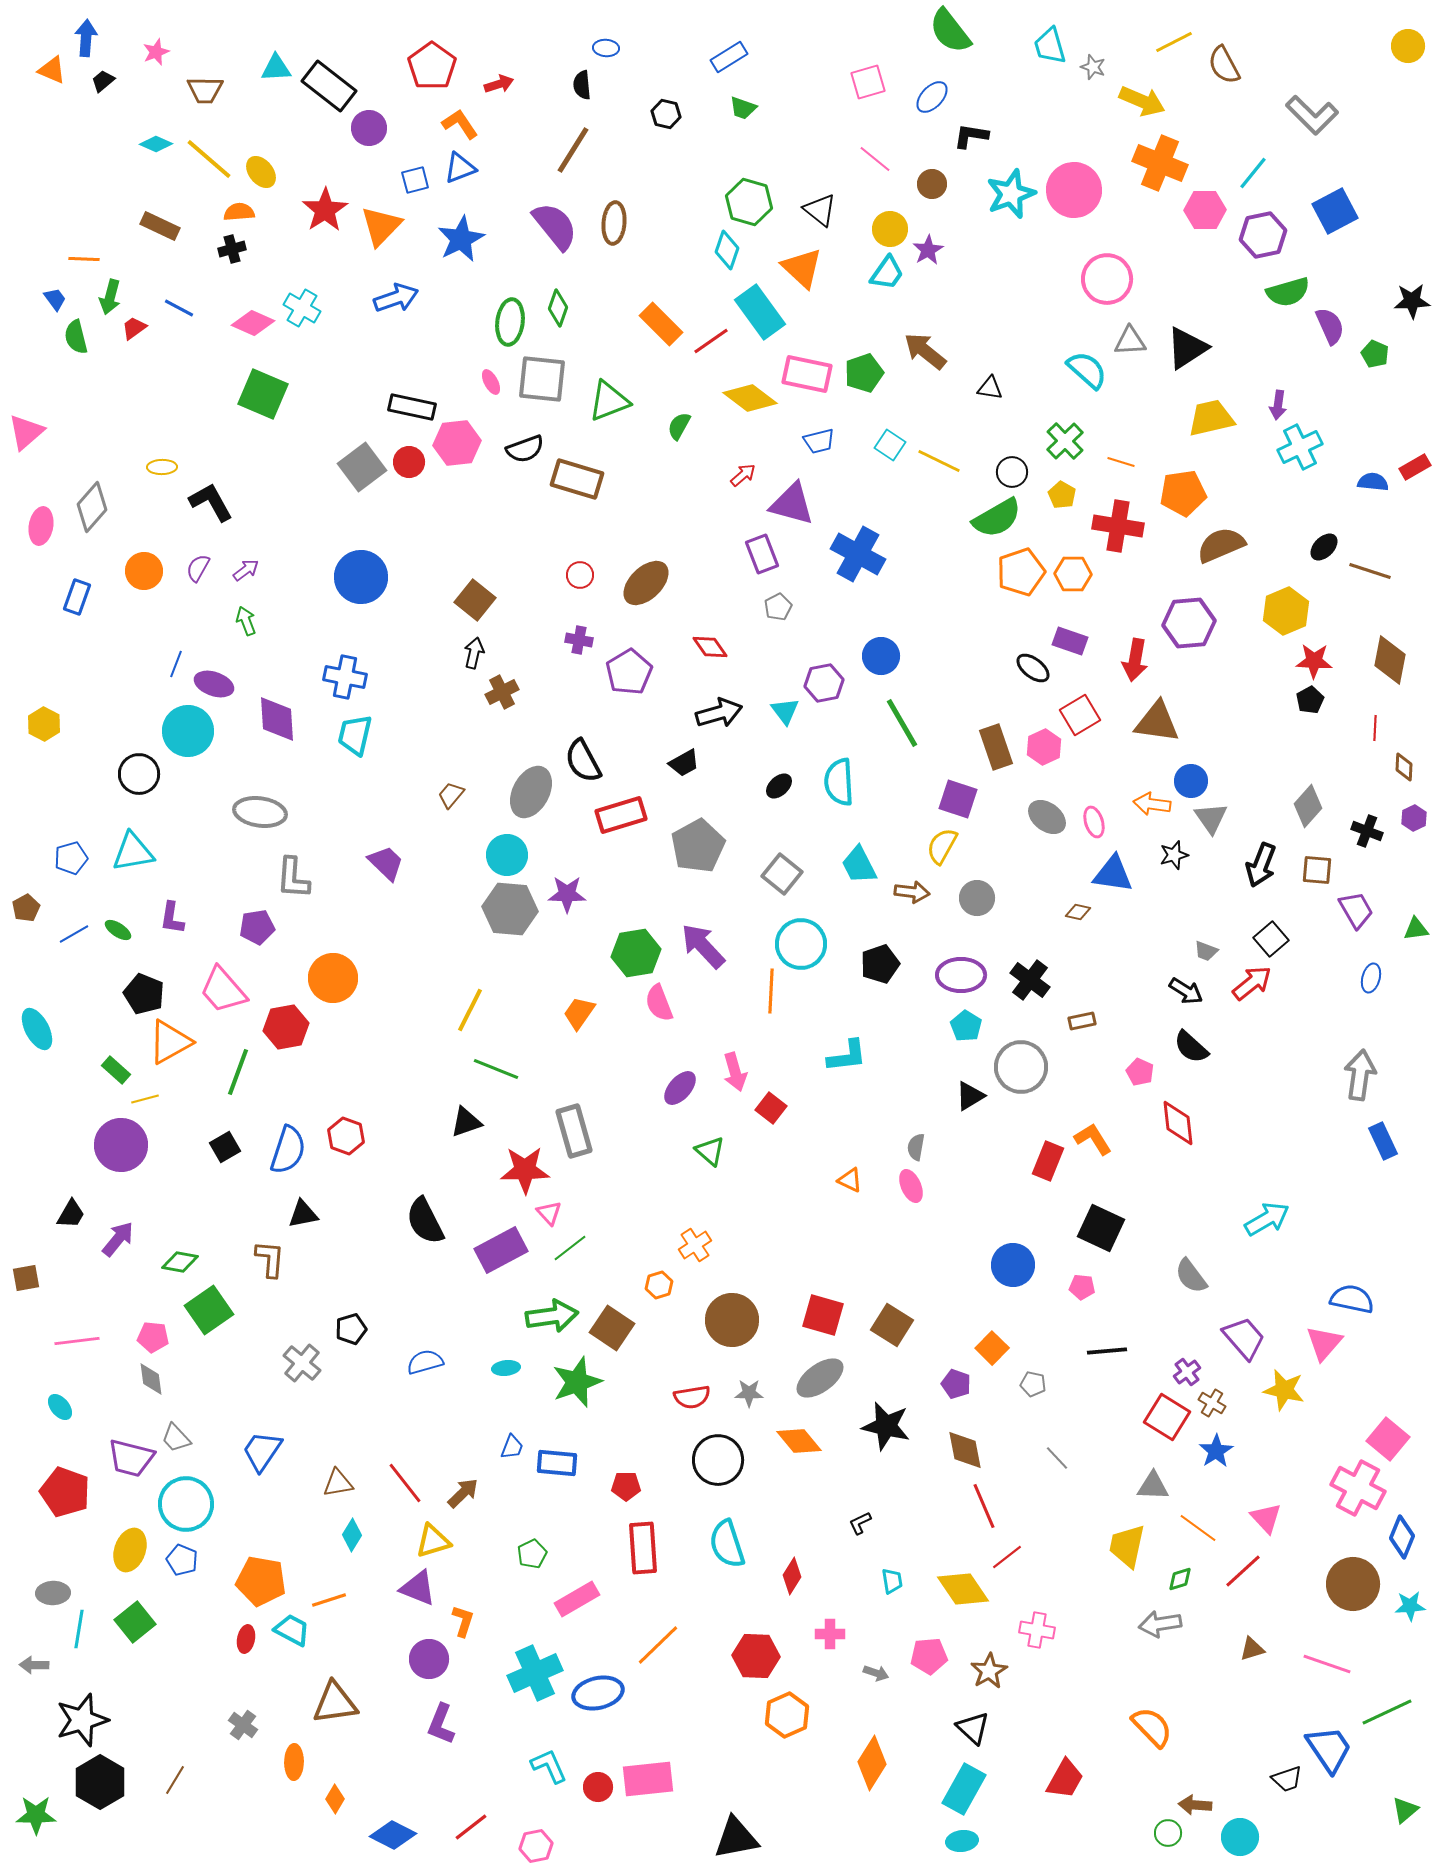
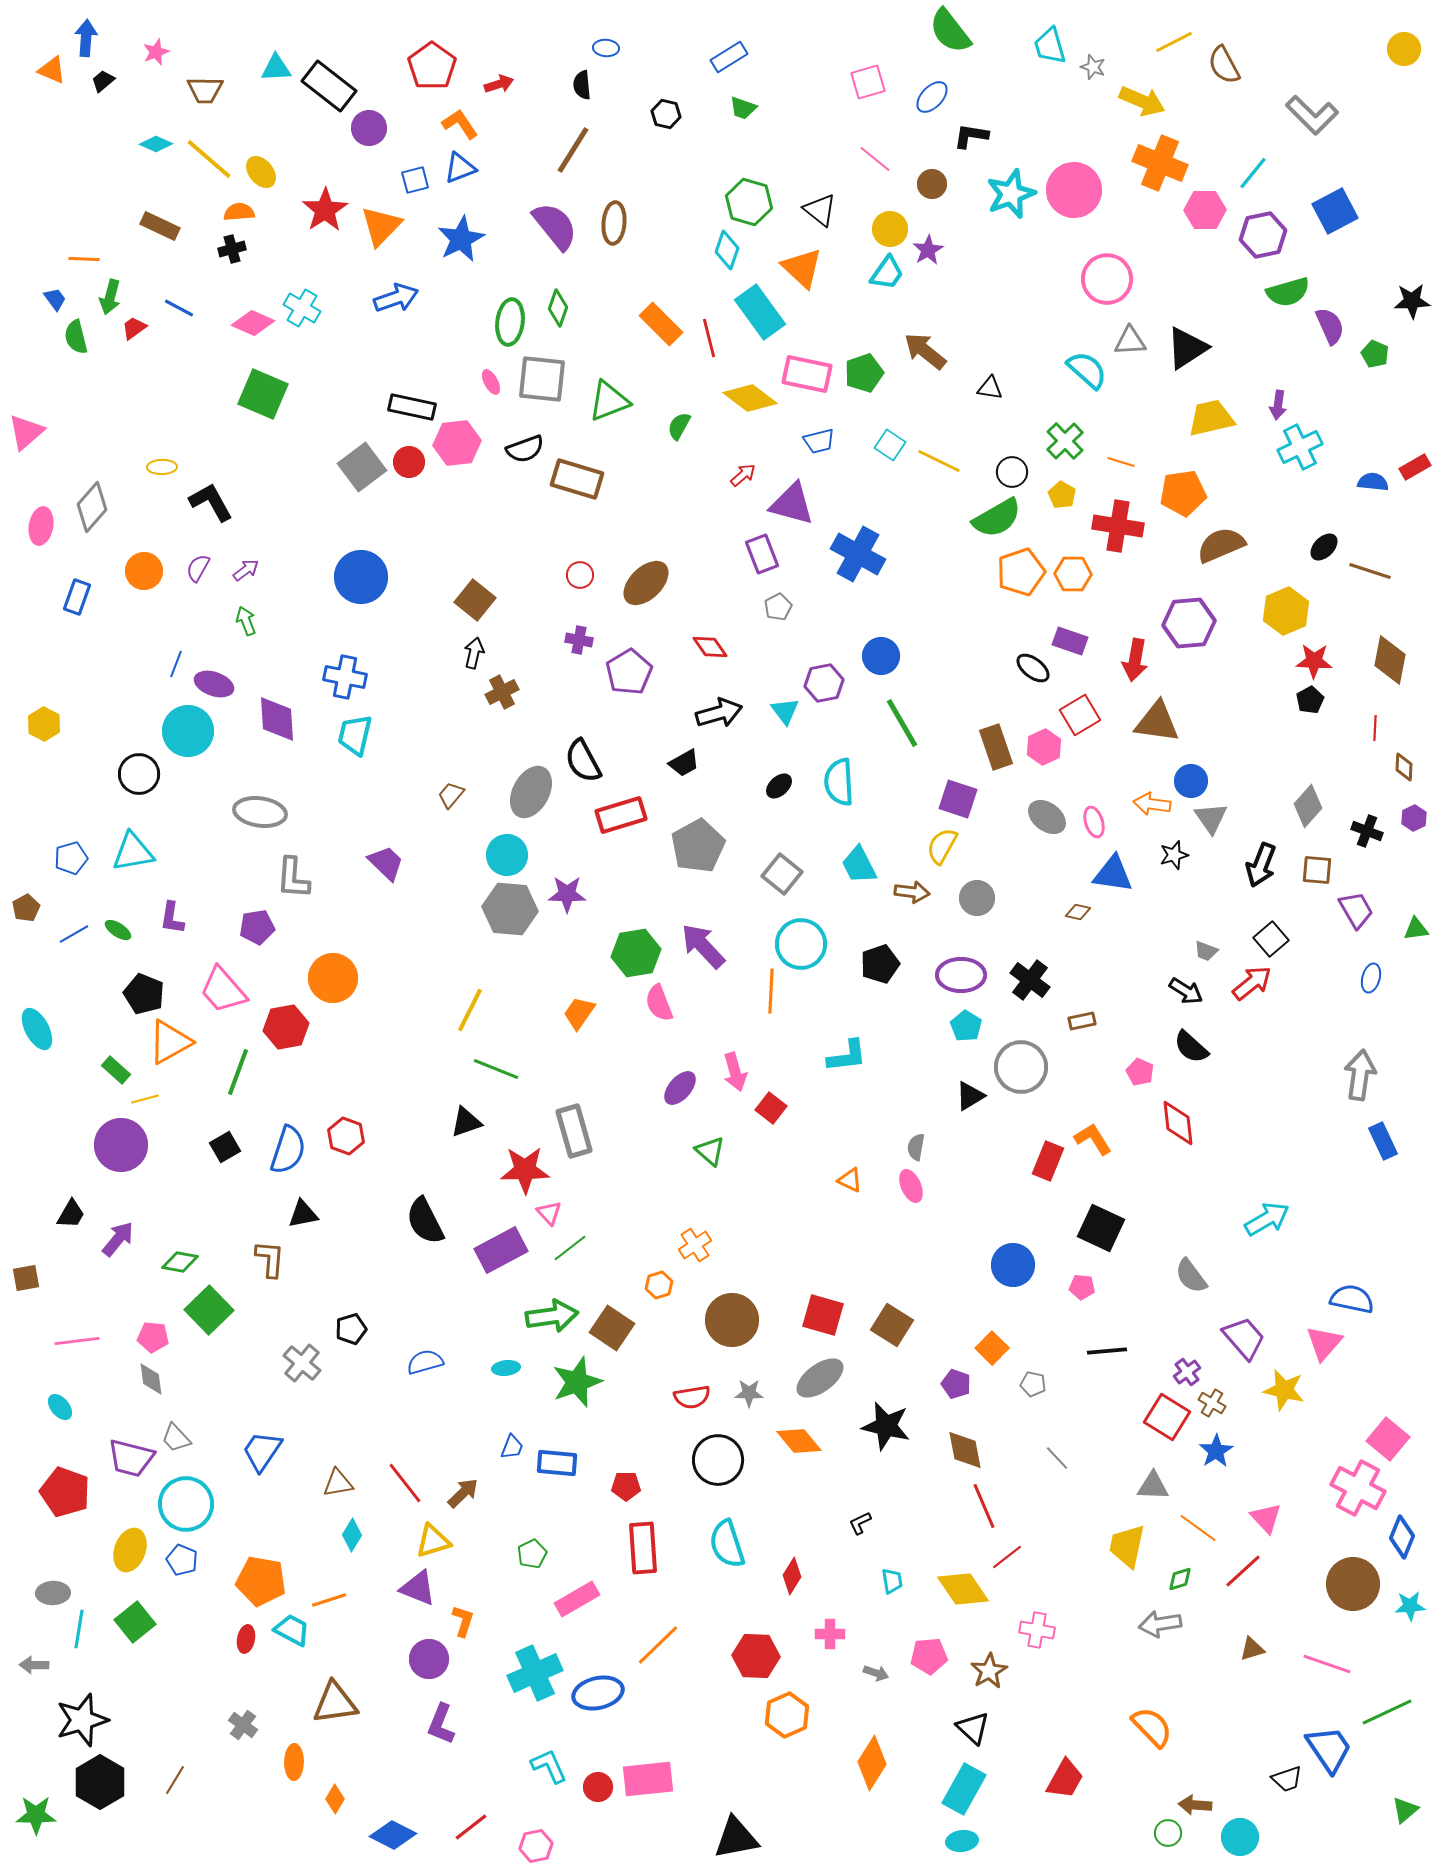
yellow circle at (1408, 46): moved 4 px left, 3 px down
red line at (711, 341): moved 2 px left, 3 px up; rotated 69 degrees counterclockwise
green square at (209, 1310): rotated 9 degrees counterclockwise
